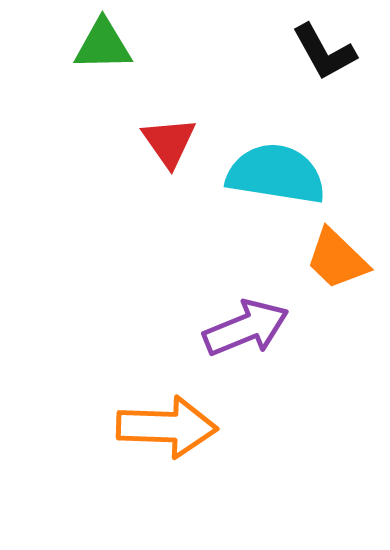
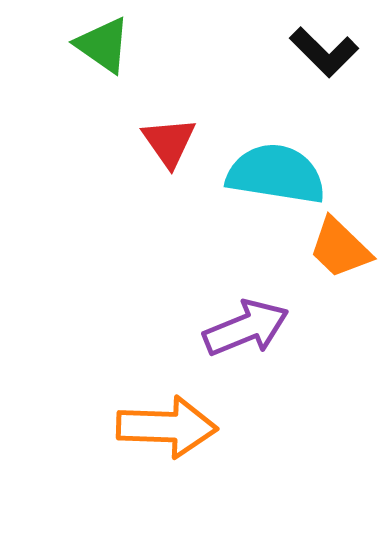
green triangle: rotated 36 degrees clockwise
black L-shape: rotated 16 degrees counterclockwise
orange trapezoid: moved 3 px right, 11 px up
